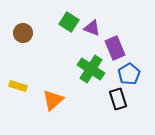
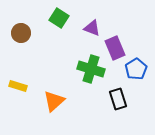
green square: moved 10 px left, 4 px up
brown circle: moved 2 px left
green cross: rotated 16 degrees counterclockwise
blue pentagon: moved 7 px right, 5 px up
orange triangle: moved 1 px right, 1 px down
